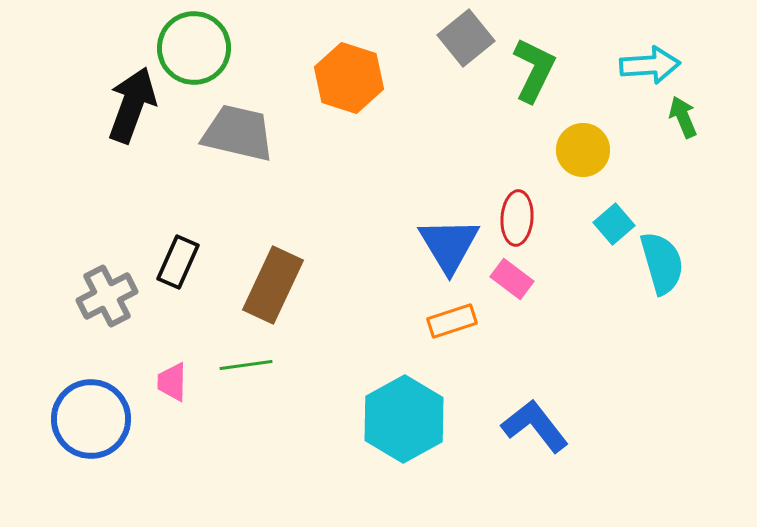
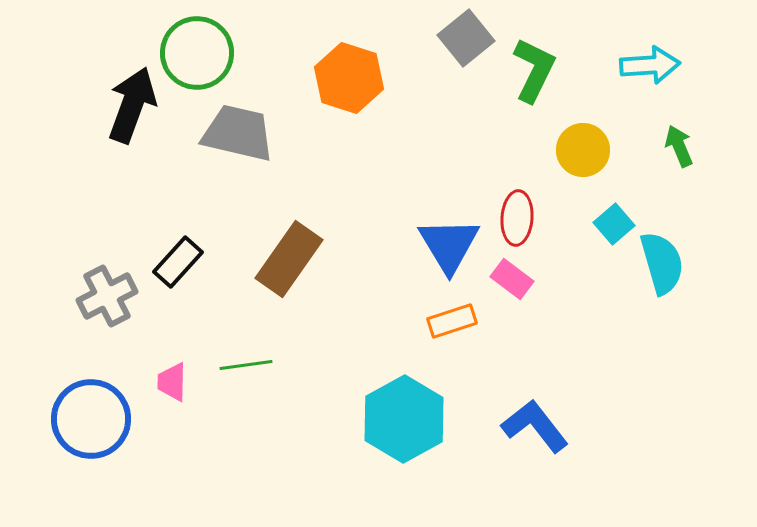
green circle: moved 3 px right, 5 px down
green arrow: moved 4 px left, 29 px down
black rectangle: rotated 18 degrees clockwise
brown rectangle: moved 16 px right, 26 px up; rotated 10 degrees clockwise
